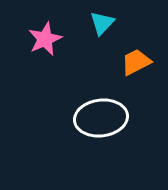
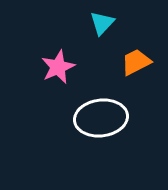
pink star: moved 13 px right, 28 px down
